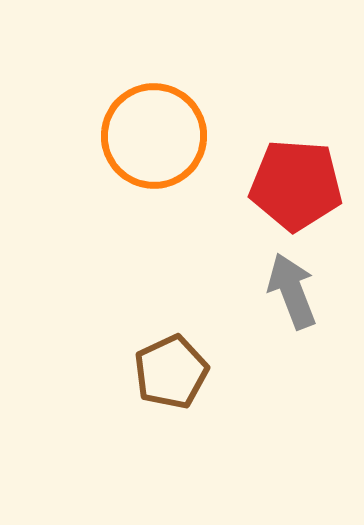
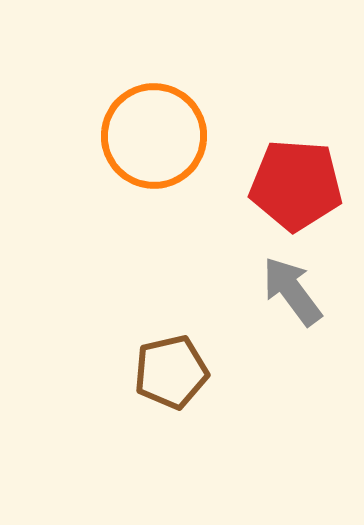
gray arrow: rotated 16 degrees counterclockwise
brown pentagon: rotated 12 degrees clockwise
